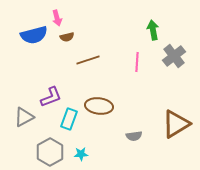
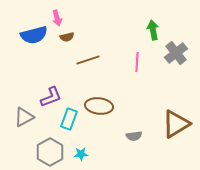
gray cross: moved 2 px right, 3 px up
